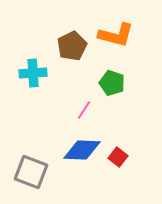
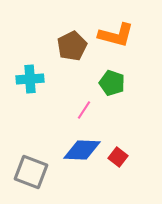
cyan cross: moved 3 px left, 6 px down
